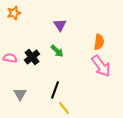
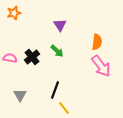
orange semicircle: moved 2 px left
gray triangle: moved 1 px down
